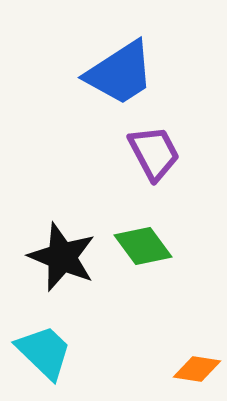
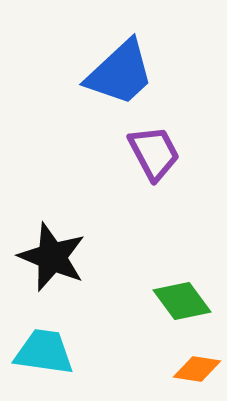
blue trapezoid: rotated 10 degrees counterclockwise
green diamond: moved 39 px right, 55 px down
black star: moved 10 px left
cyan trapezoid: rotated 36 degrees counterclockwise
